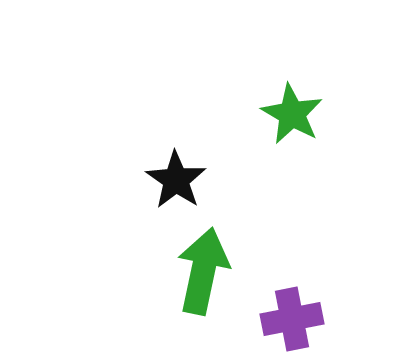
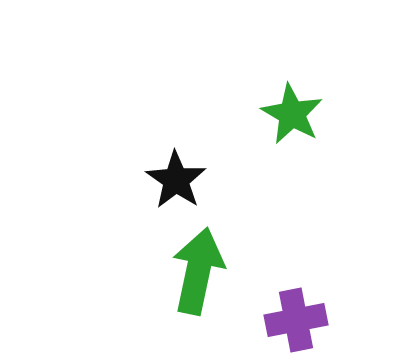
green arrow: moved 5 px left
purple cross: moved 4 px right, 1 px down
